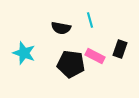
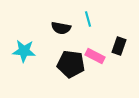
cyan line: moved 2 px left, 1 px up
black rectangle: moved 1 px left, 3 px up
cyan star: moved 2 px up; rotated 15 degrees counterclockwise
